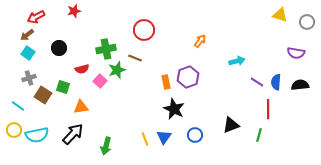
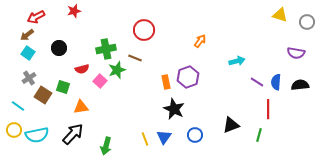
gray cross: rotated 16 degrees counterclockwise
